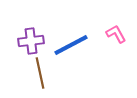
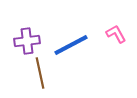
purple cross: moved 4 px left
